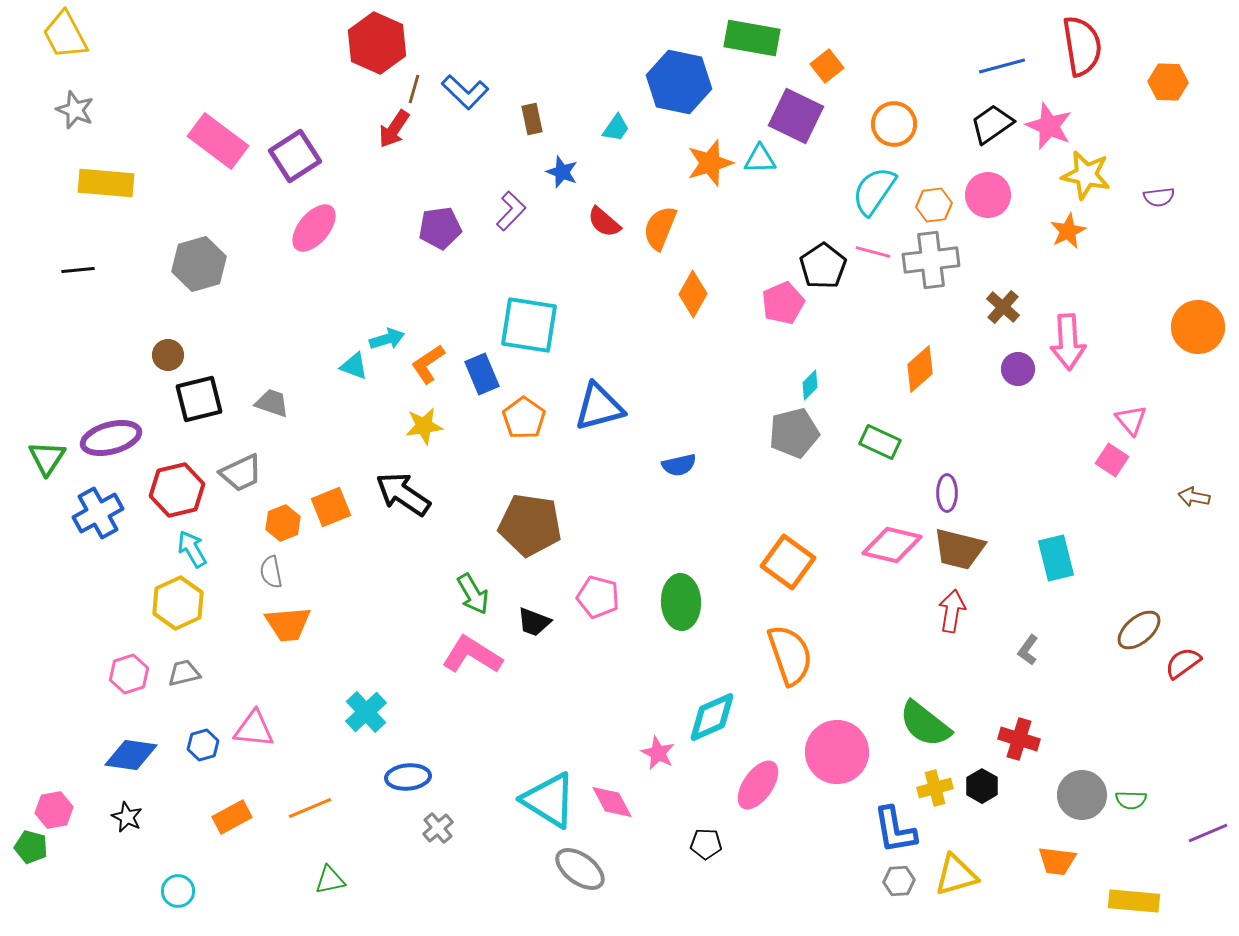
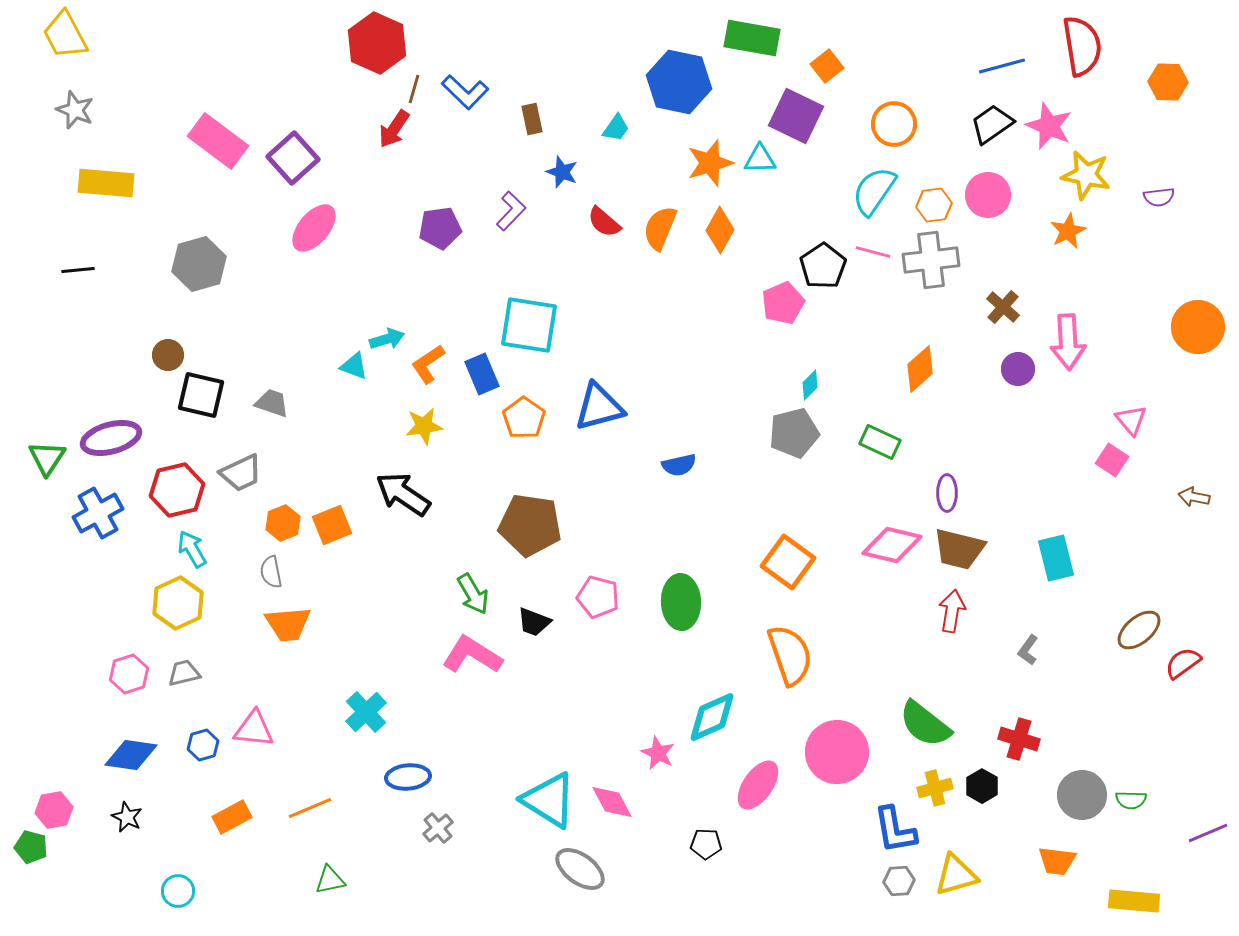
purple square at (295, 156): moved 2 px left, 2 px down; rotated 9 degrees counterclockwise
orange diamond at (693, 294): moved 27 px right, 64 px up
black square at (199, 399): moved 2 px right, 4 px up; rotated 27 degrees clockwise
orange square at (331, 507): moved 1 px right, 18 px down
